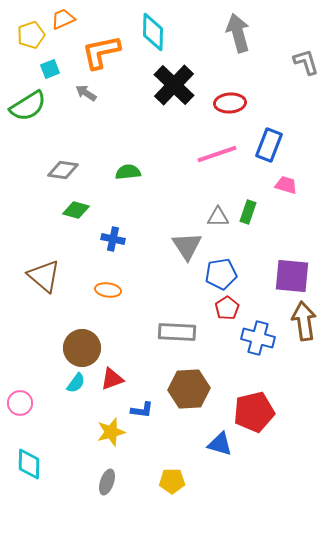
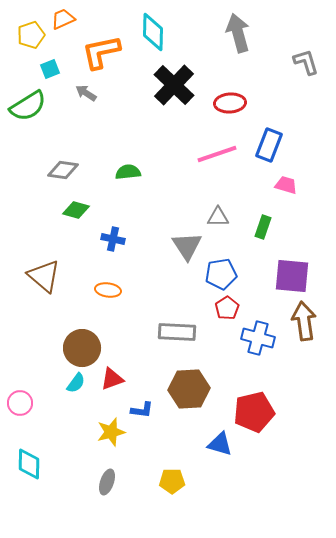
green rectangle at (248, 212): moved 15 px right, 15 px down
